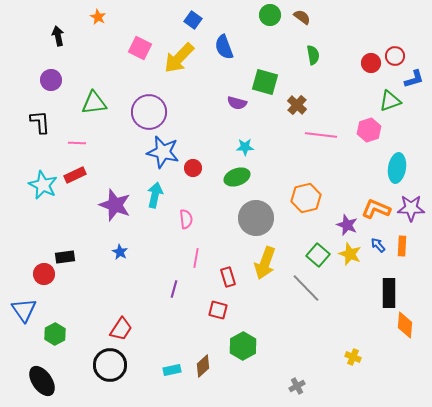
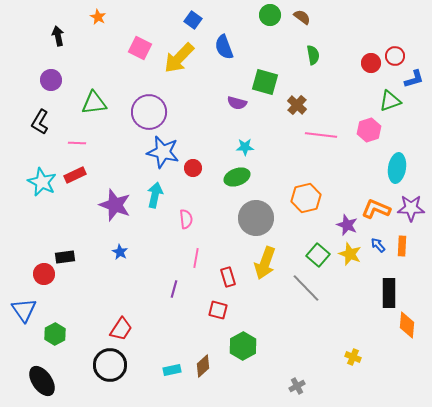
black L-shape at (40, 122): rotated 145 degrees counterclockwise
cyan star at (43, 185): moved 1 px left, 3 px up
orange diamond at (405, 325): moved 2 px right
